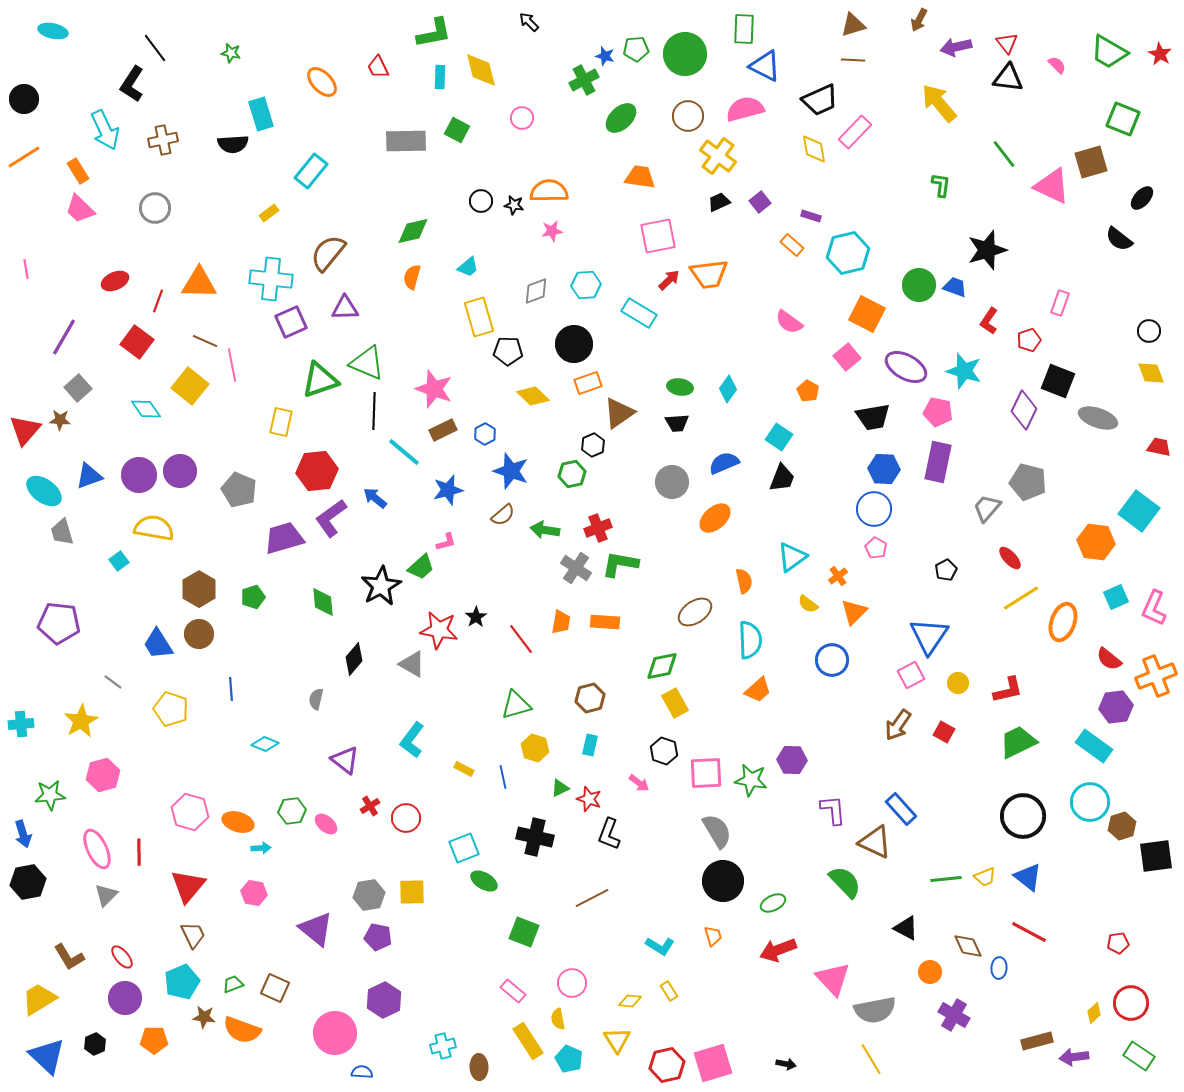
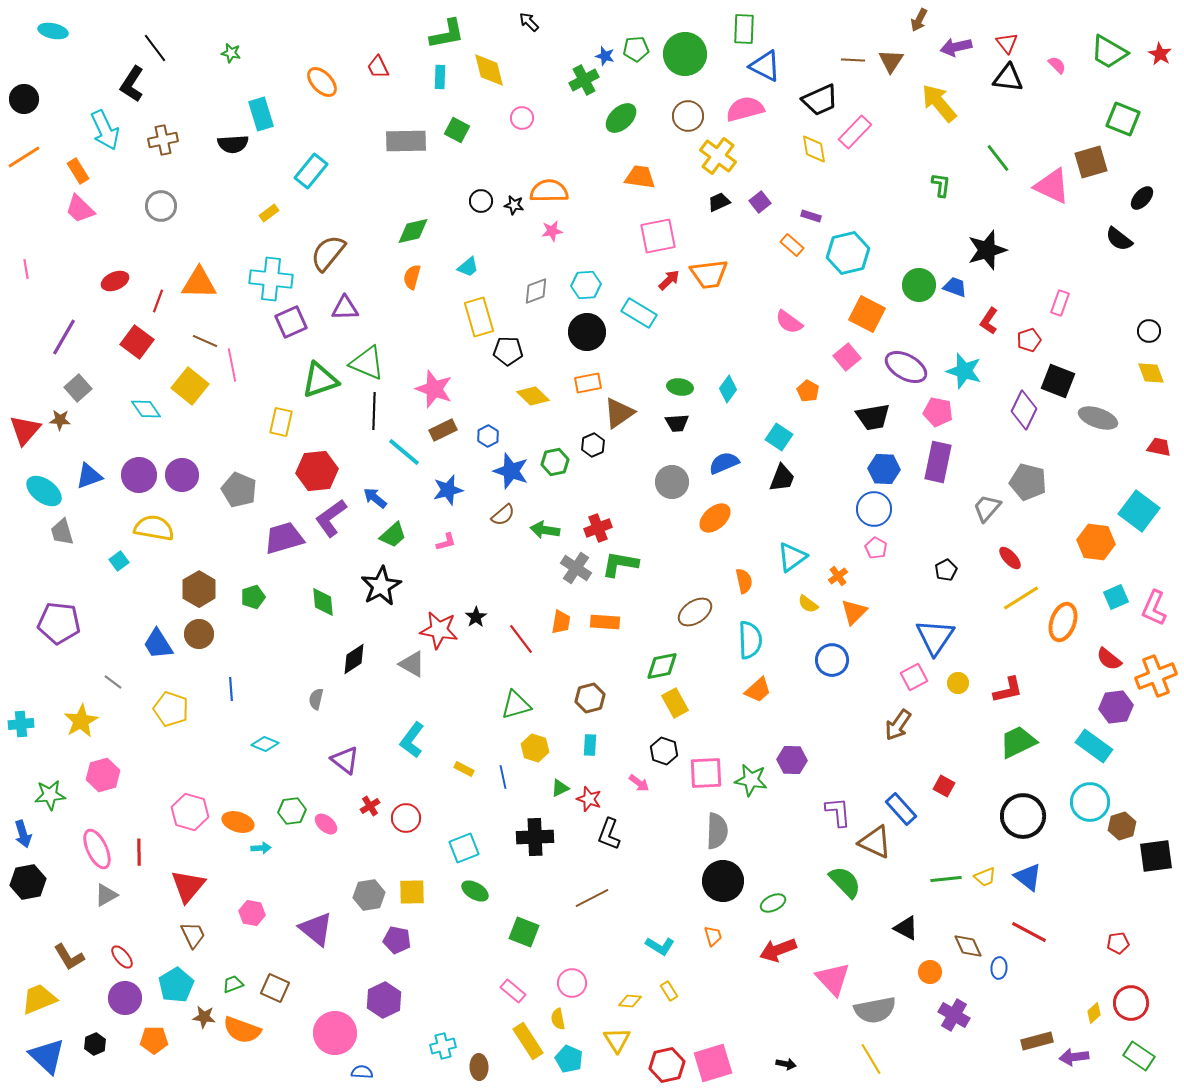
brown triangle at (853, 25): moved 38 px right, 36 px down; rotated 40 degrees counterclockwise
green L-shape at (434, 33): moved 13 px right, 1 px down
yellow diamond at (481, 70): moved 8 px right
green line at (1004, 154): moved 6 px left, 4 px down
gray circle at (155, 208): moved 6 px right, 2 px up
black circle at (574, 344): moved 13 px right, 12 px up
orange rectangle at (588, 383): rotated 8 degrees clockwise
blue hexagon at (485, 434): moved 3 px right, 2 px down
purple circle at (180, 471): moved 2 px right, 4 px down
green hexagon at (572, 474): moved 17 px left, 12 px up
green trapezoid at (421, 567): moved 28 px left, 32 px up
blue triangle at (929, 636): moved 6 px right, 1 px down
black diamond at (354, 659): rotated 16 degrees clockwise
pink square at (911, 675): moved 3 px right, 2 px down
red square at (944, 732): moved 54 px down
cyan rectangle at (590, 745): rotated 10 degrees counterclockwise
purple L-shape at (833, 810): moved 5 px right, 2 px down
gray semicircle at (717, 831): rotated 33 degrees clockwise
black cross at (535, 837): rotated 15 degrees counterclockwise
green ellipse at (484, 881): moved 9 px left, 10 px down
pink hexagon at (254, 893): moved 2 px left, 20 px down
gray triangle at (106, 895): rotated 15 degrees clockwise
purple pentagon at (378, 937): moved 19 px right, 3 px down
cyan pentagon at (182, 982): moved 6 px left, 3 px down; rotated 8 degrees counterclockwise
yellow trapezoid at (39, 999): rotated 9 degrees clockwise
